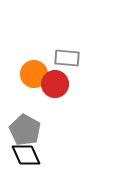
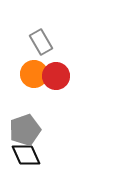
gray rectangle: moved 26 px left, 16 px up; rotated 55 degrees clockwise
red circle: moved 1 px right, 8 px up
gray pentagon: rotated 24 degrees clockwise
